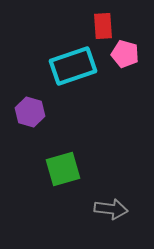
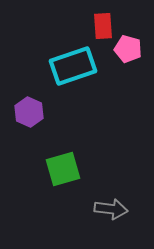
pink pentagon: moved 3 px right, 5 px up
purple hexagon: moved 1 px left; rotated 8 degrees clockwise
